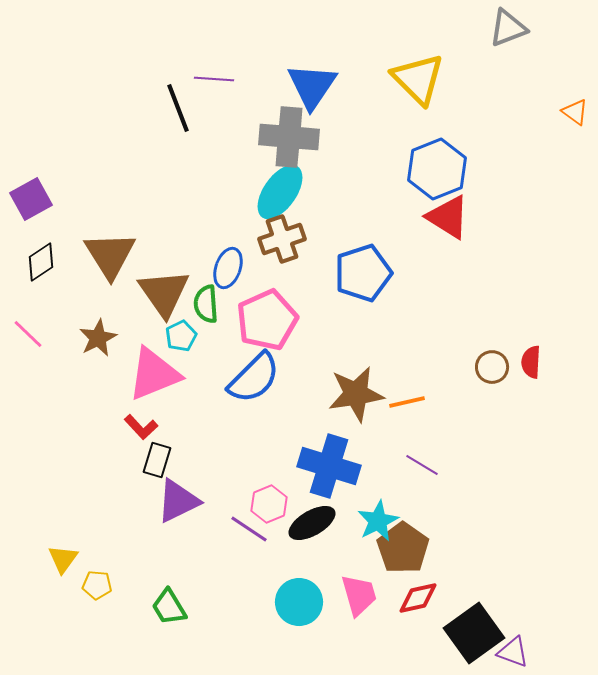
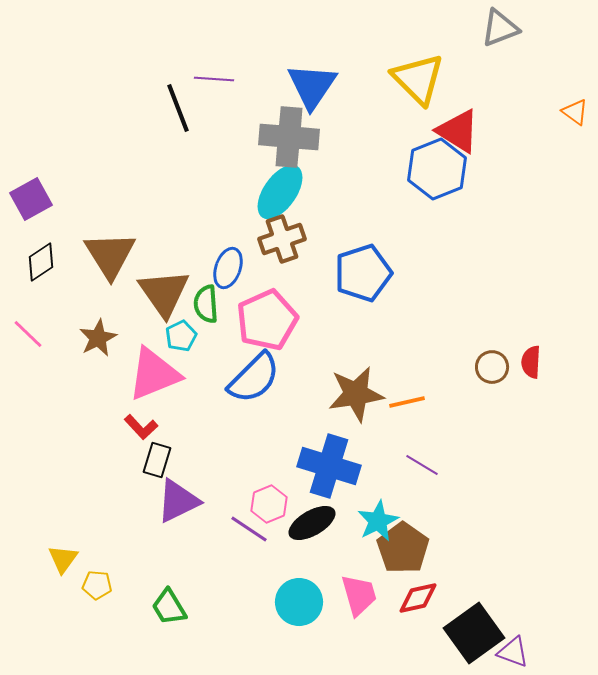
gray triangle at (508, 28): moved 8 px left
red triangle at (448, 217): moved 10 px right, 86 px up
